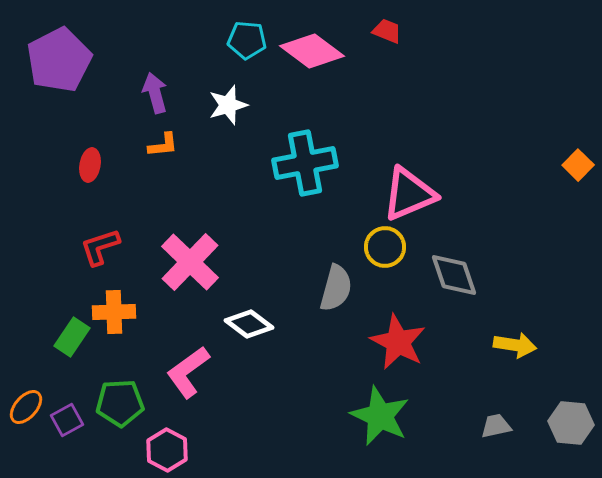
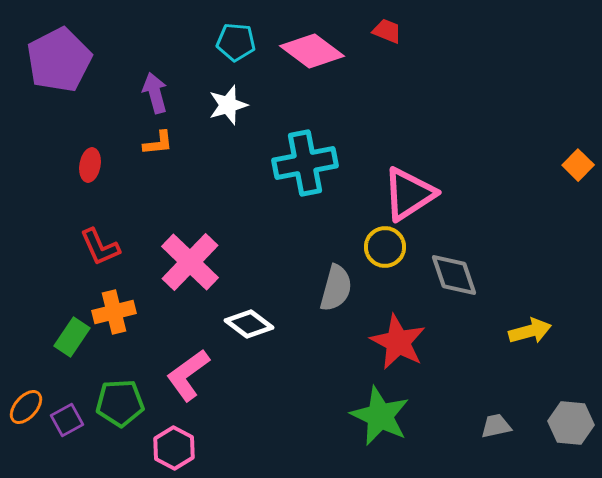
cyan pentagon: moved 11 px left, 2 px down
orange L-shape: moved 5 px left, 2 px up
pink triangle: rotated 10 degrees counterclockwise
red L-shape: rotated 96 degrees counterclockwise
orange cross: rotated 12 degrees counterclockwise
yellow arrow: moved 15 px right, 14 px up; rotated 24 degrees counterclockwise
pink L-shape: moved 3 px down
pink hexagon: moved 7 px right, 2 px up
